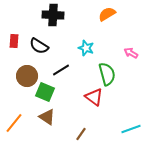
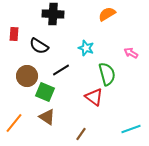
black cross: moved 1 px up
red rectangle: moved 7 px up
